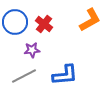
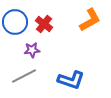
blue L-shape: moved 6 px right, 5 px down; rotated 24 degrees clockwise
